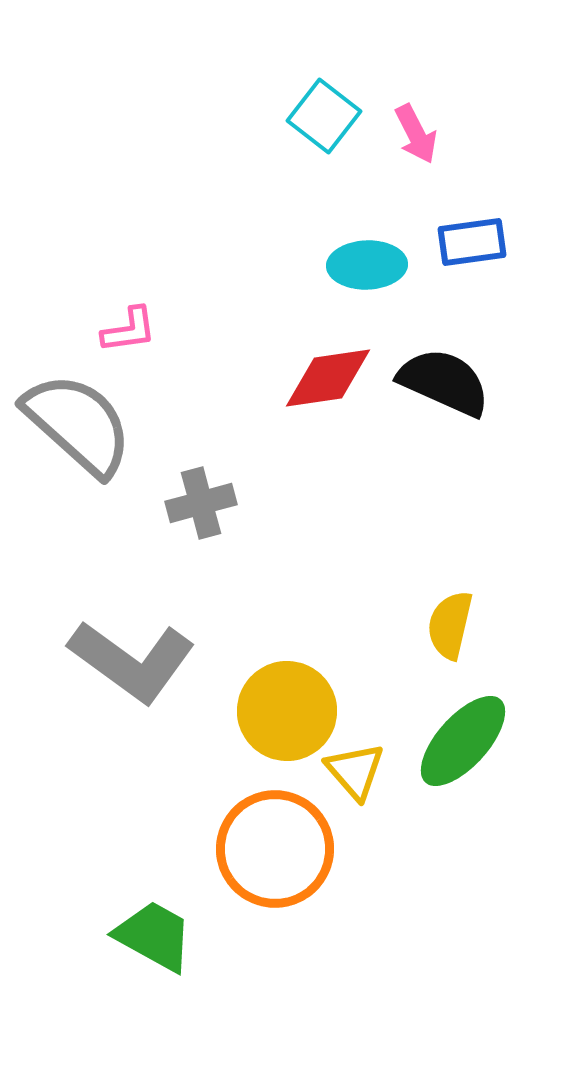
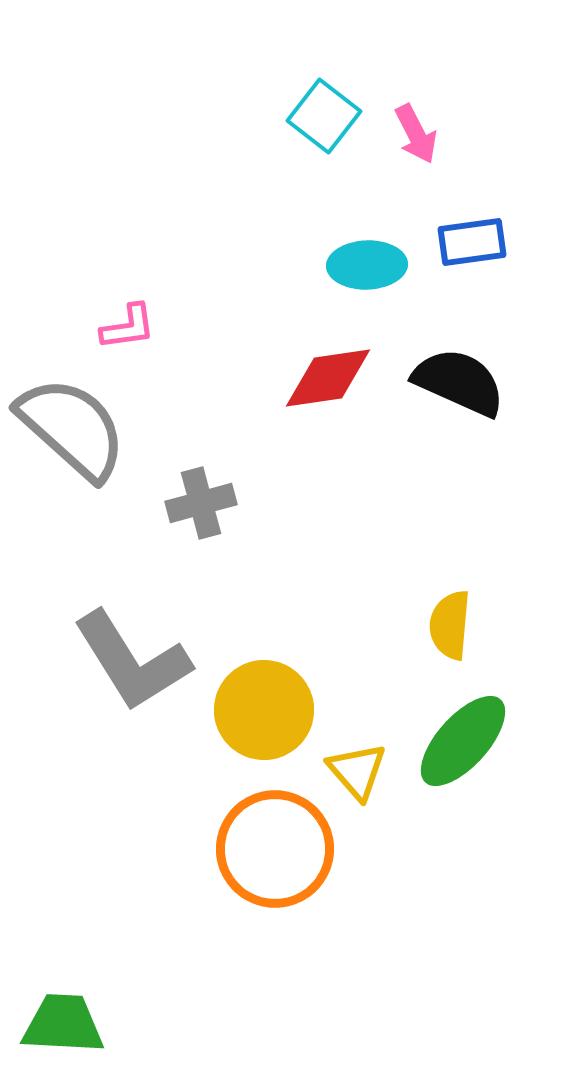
pink L-shape: moved 1 px left, 3 px up
black semicircle: moved 15 px right
gray semicircle: moved 6 px left, 4 px down
yellow semicircle: rotated 8 degrees counterclockwise
gray L-shape: rotated 22 degrees clockwise
yellow circle: moved 23 px left, 1 px up
yellow triangle: moved 2 px right
green trapezoid: moved 91 px left, 88 px down; rotated 26 degrees counterclockwise
